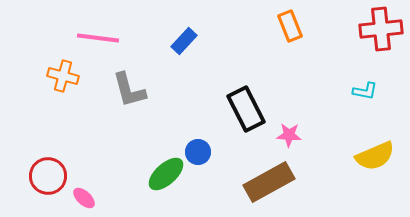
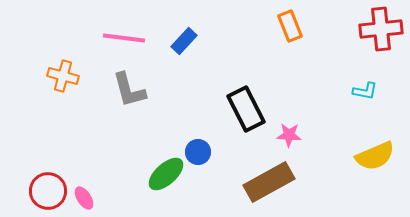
pink line: moved 26 px right
red circle: moved 15 px down
pink ellipse: rotated 15 degrees clockwise
